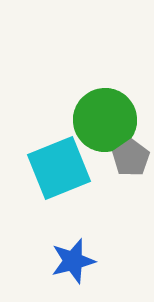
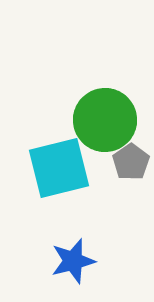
gray pentagon: moved 4 px down
cyan square: rotated 8 degrees clockwise
